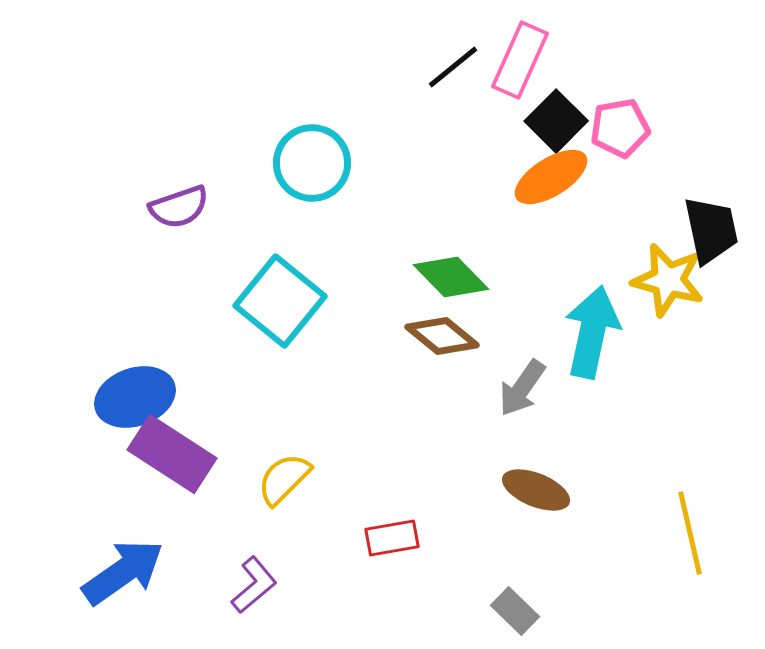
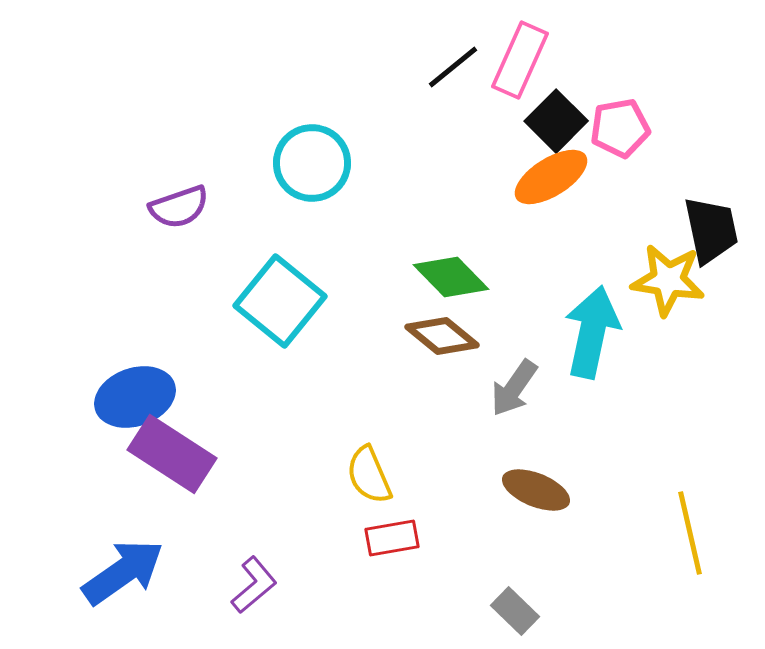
yellow star: rotated 6 degrees counterclockwise
gray arrow: moved 8 px left
yellow semicircle: moved 85 px right, 4 px up; rotated 68 degrees counterclockwise
